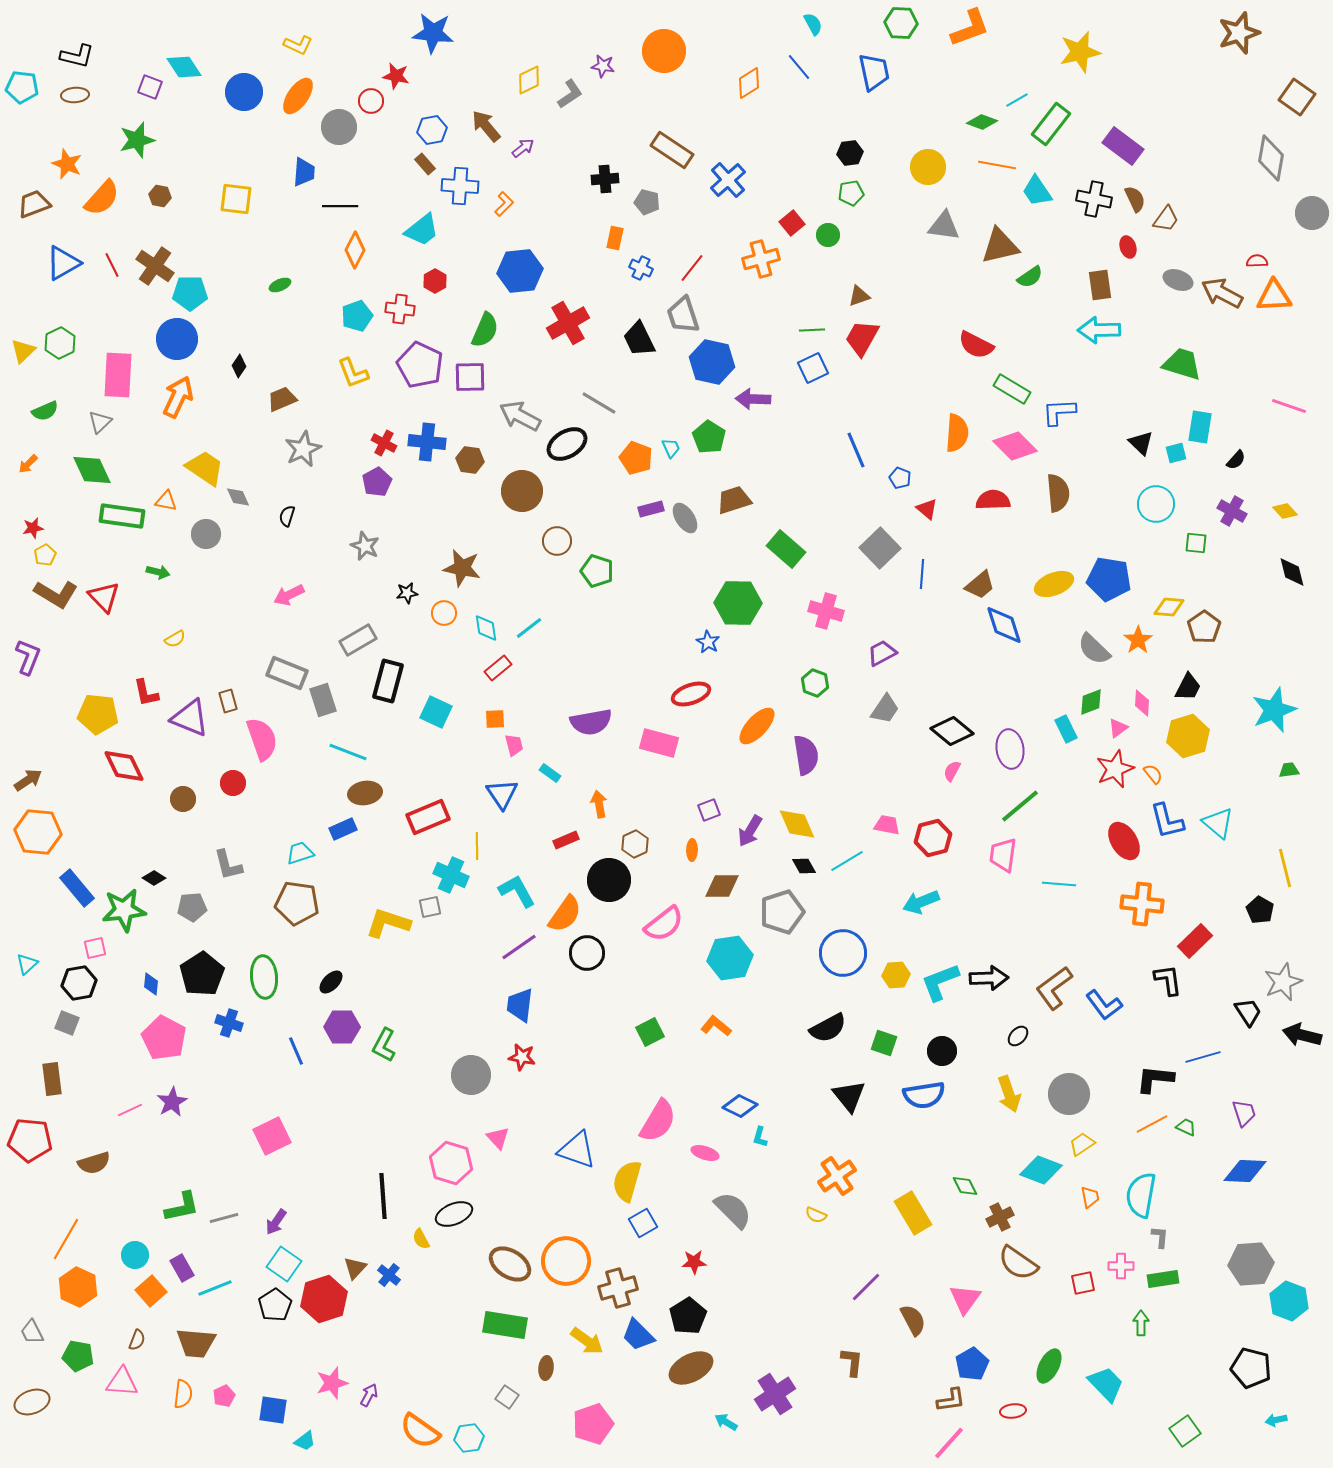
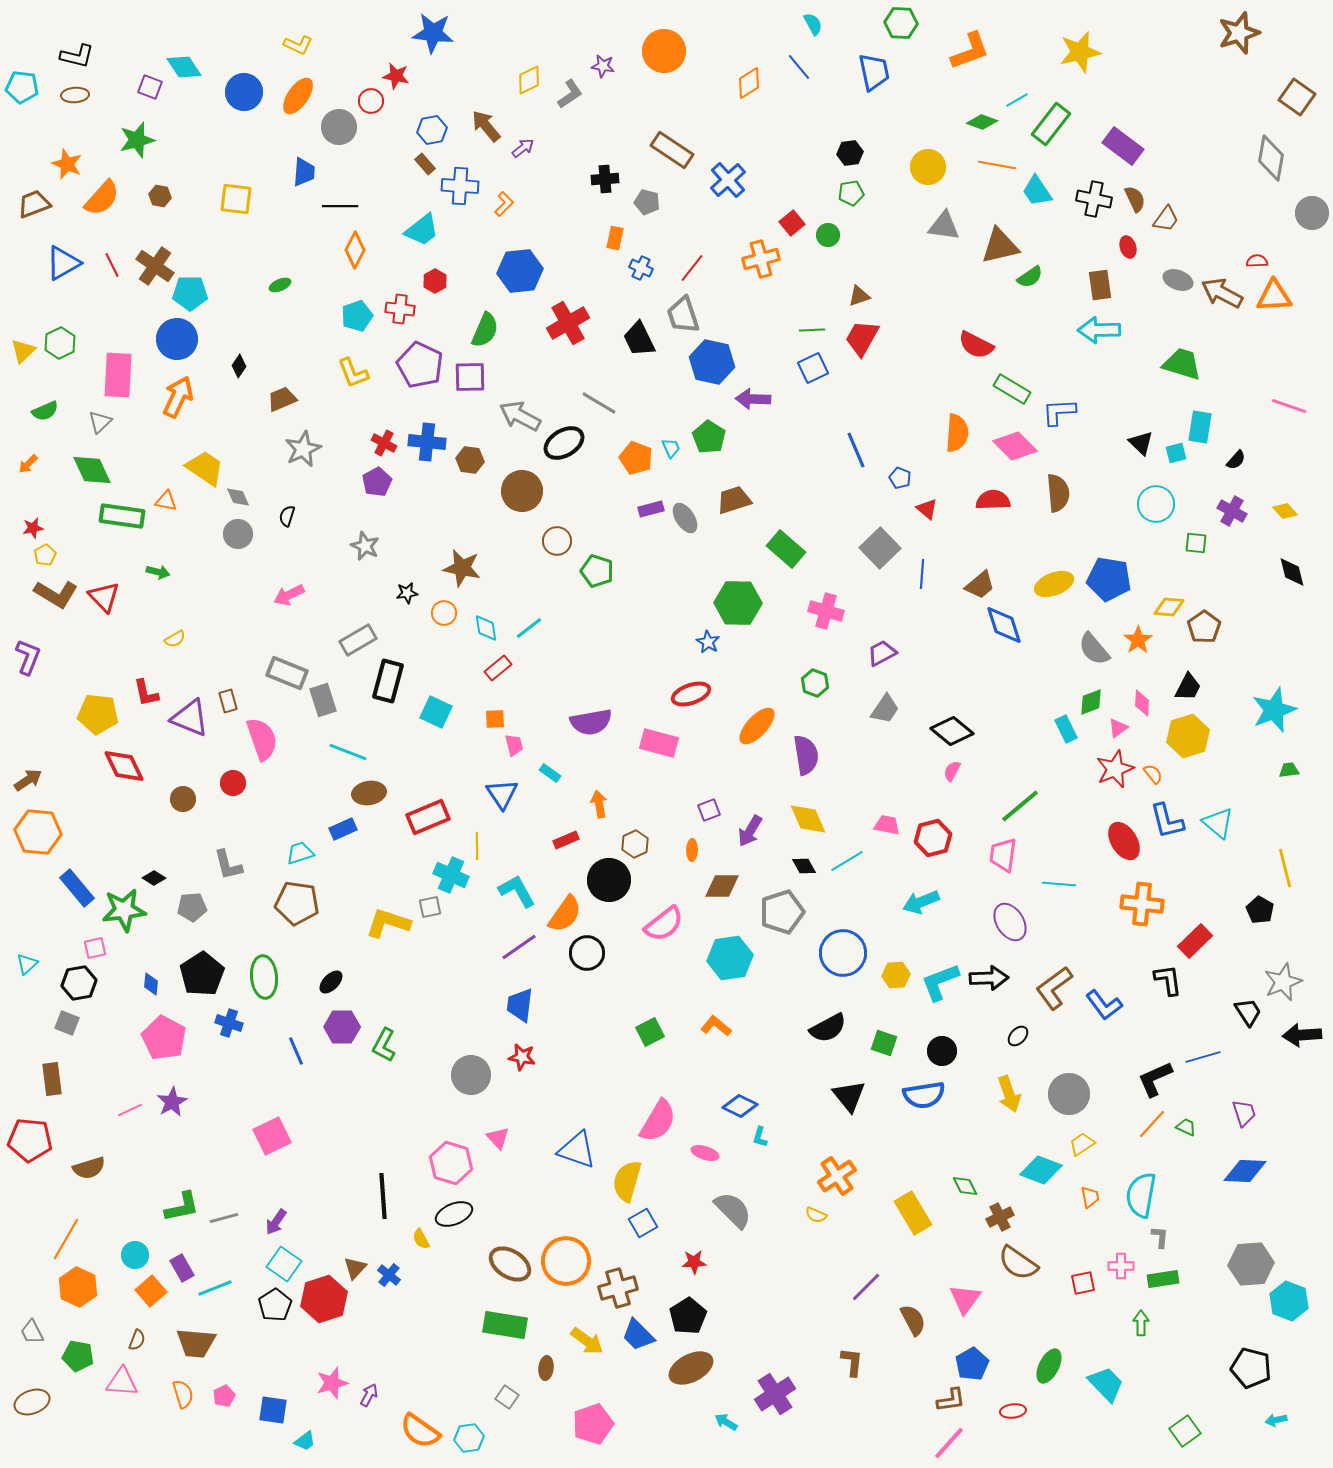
orange L-shape at (970, 28): moved 23 px down
black ellipse at (567, 444): moved 3 px left, 1 px up
gray circle at (206, 534): moved 32 px right
gray semicircle at (1094, 649): rotated 6 degrees clockwise
purple ellipse at (1010, 749): moved 173 px down; rotated 24 degrees counterclockwise
brown ellipse at (365, 793): moved 4 px right
yellow diamond at (797, 824): moved 11 px right, 5 px up
black arrow at (1302, 1035): rotated 18 degrees counterclockwise
black L-shape at (1155, 1079): rotated 30 degrees counterclockwise
orange line at (1152, 1124): rotated 20 degrees counterclockwise
brown semicircle at (94, 1163): moved 5 px left, 5 px down
orange semicircle at (183, 1394): rotated 24 degrees counterclockwise
